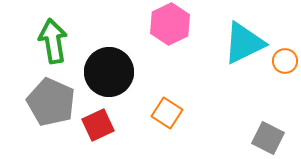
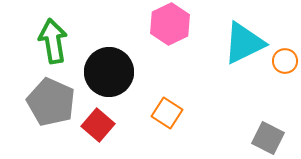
red square: rotated 24 degrees counterclockwise
